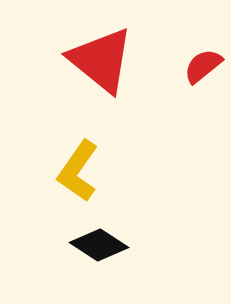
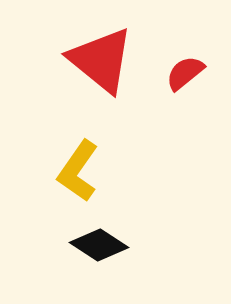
red semicircle: moved 18 px left, 7 px down
